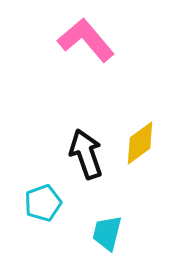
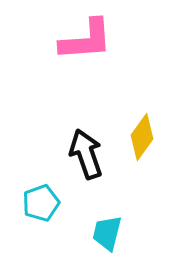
pink L-shape: rotated 126 degrees clockwise
yellow diamond: moved 2 px right, 6 px up; rotated 18 degrees counterclockwise
cyan pentagon: moved 2 px left
